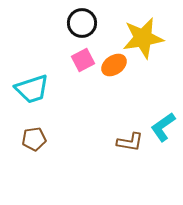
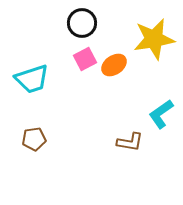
yellow star: moved 11 px right, 1 px down
pink square: moved 2 px right, 1 px up
cyan trapezoid: moved 10 px up
cyan L-shape: moved 2 px left, 13 px up
